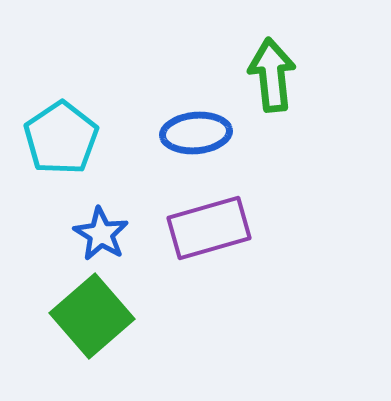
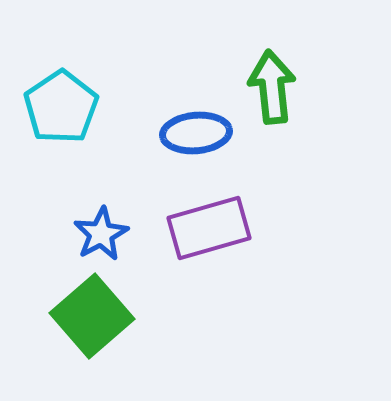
green arrow: moved 12 px down
cyan pentagon: moved 31 px up
blue star: rotated 12 degrees clockwise
